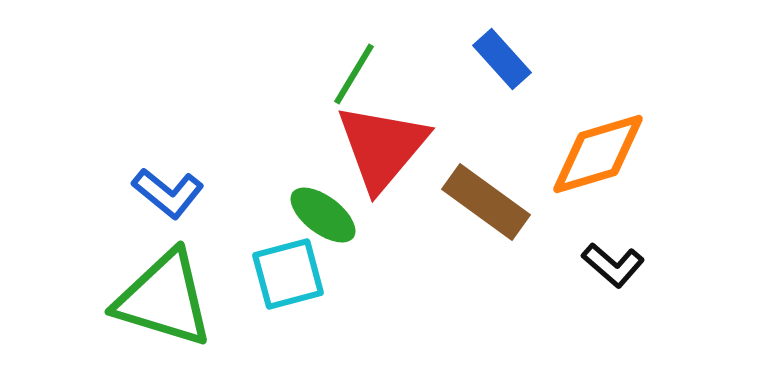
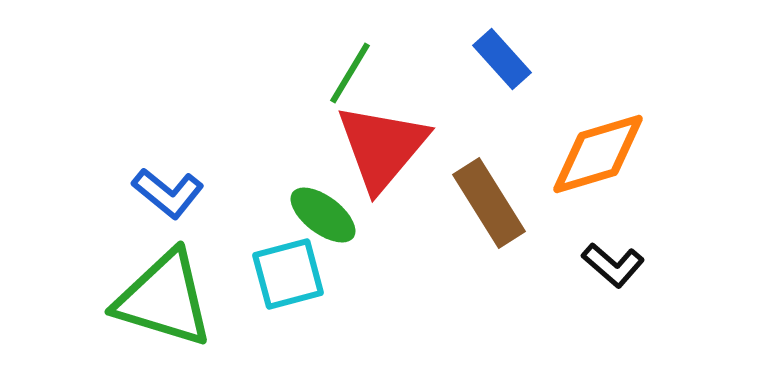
green line: moved 4 px left, 1 px up
brown rectangle: moved 3 px right, 1 px down; rotated 22 degrees clockwise
